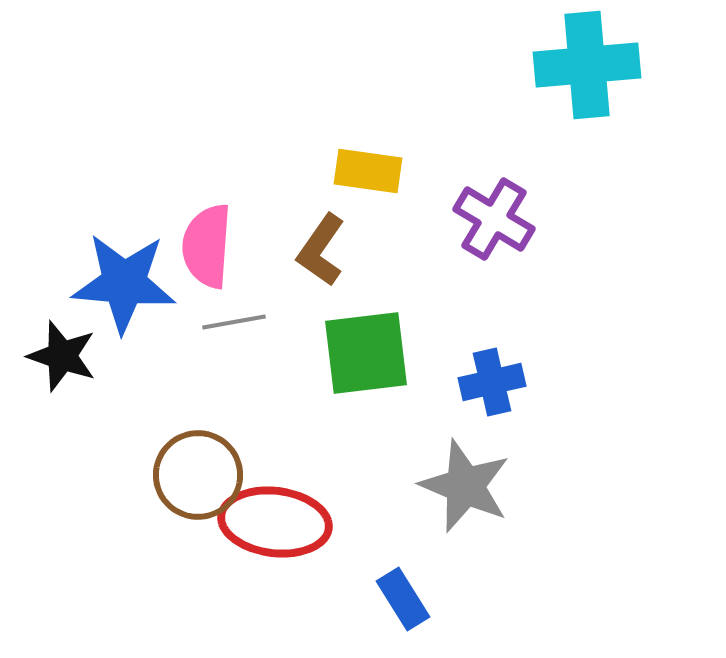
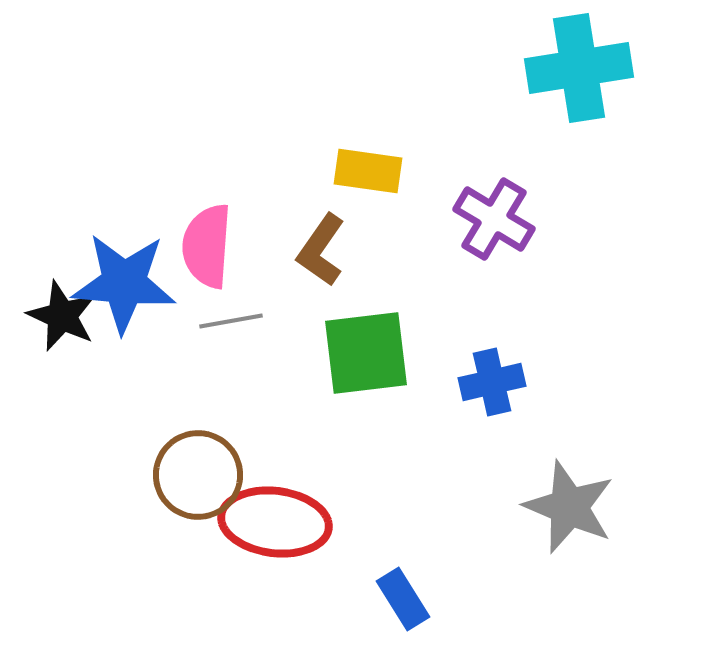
cyan cross: moved 8 px left, 3 px down; rotated 4 degrees counterclockwise
gray line: moved 3 px left, 1 px up
black star: moved 40 px up; rotated 6 degrees clockwise
gray star: moved 104 px right, 21 px down
